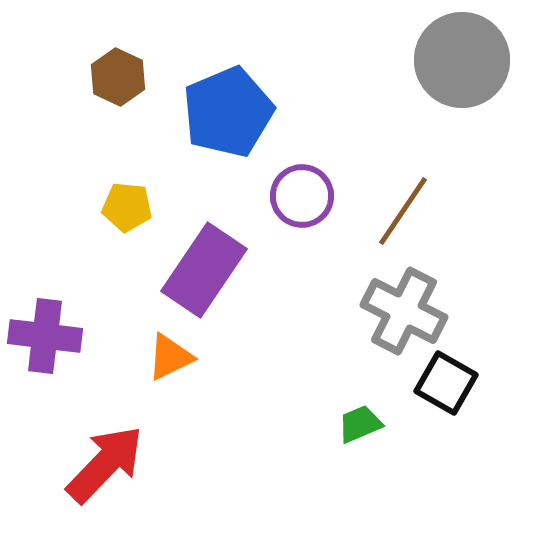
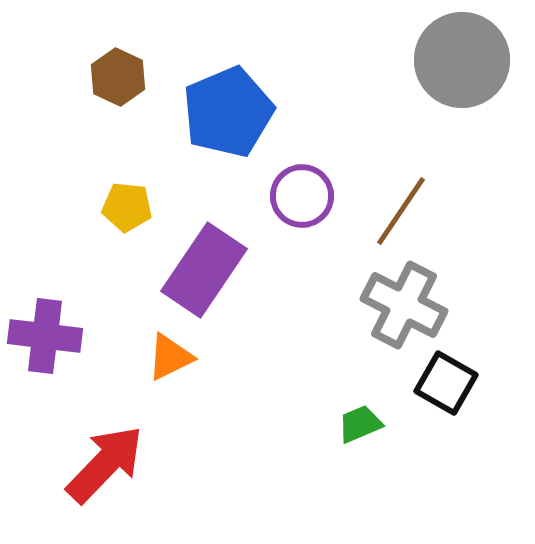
brown line: moved 2 px left
gray cross: moved 6 px up
